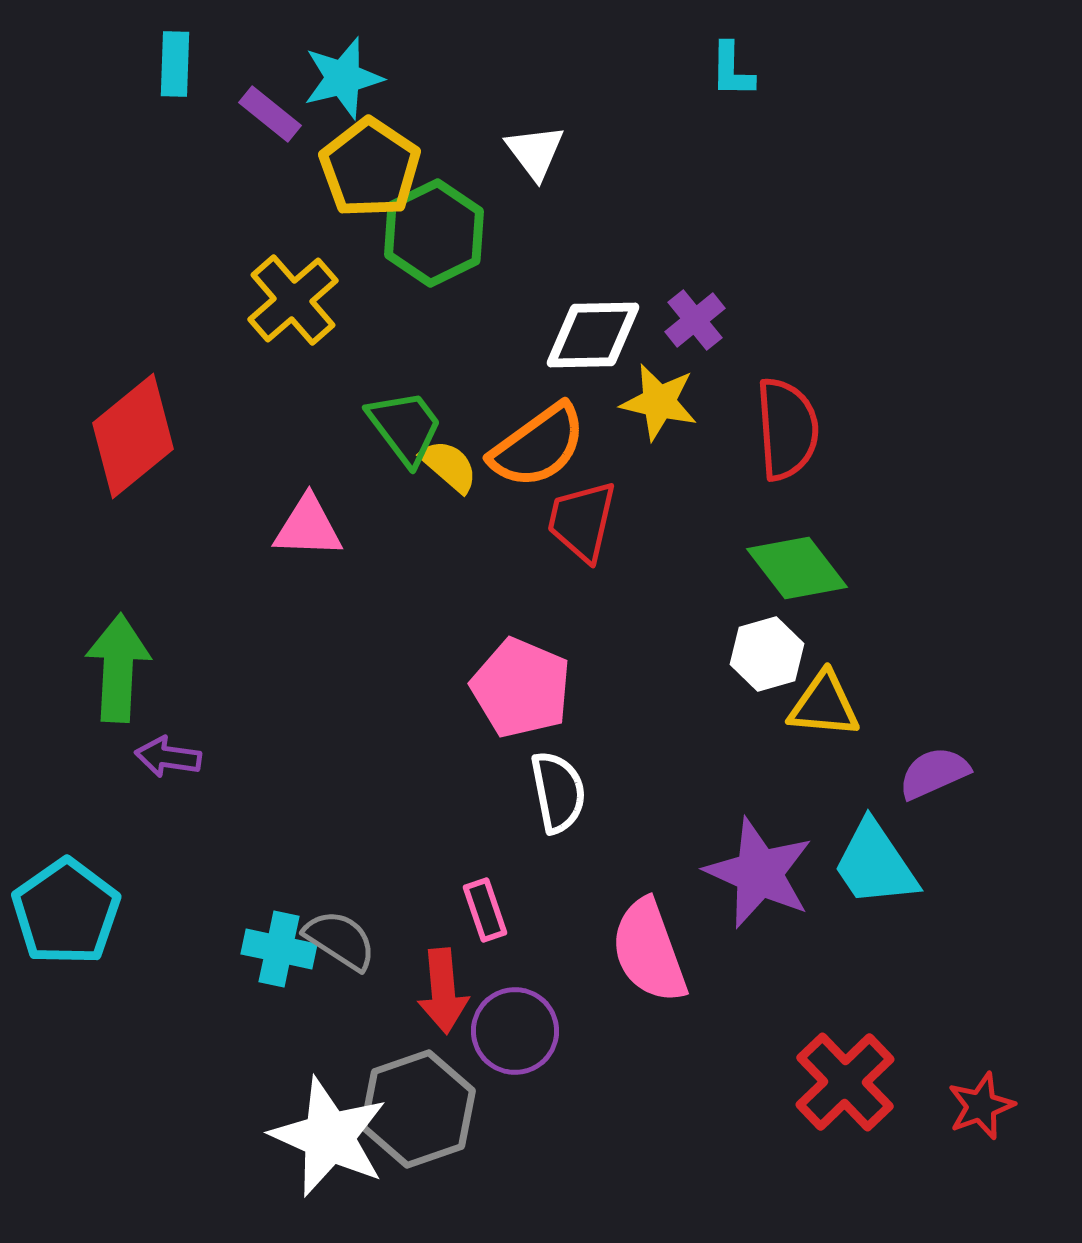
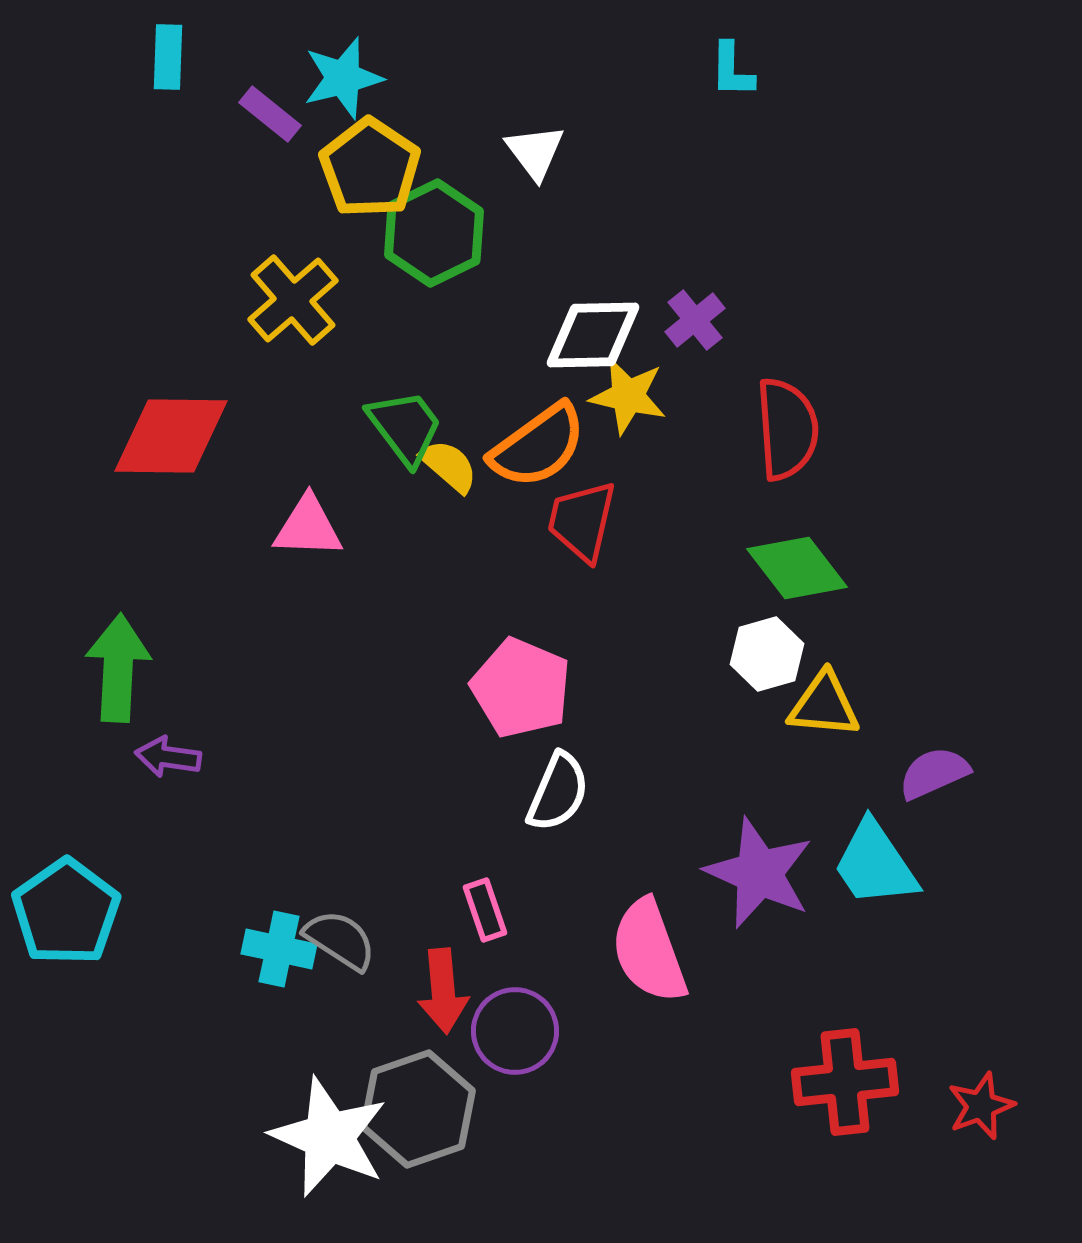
cyan rectangle: moved 7 px left, 7 px up
yellow star: moved 31 px left, 6 px up
red diamond: moved 38 px right; rotated 40 degrees clockwise
white semicircle: rotated 34 degrees clockwise
red cross: rotated 38 degrees clockwise
